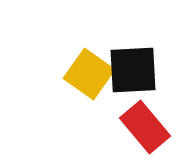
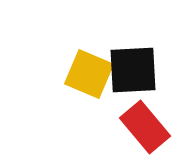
yellow square: rotated 12 degrees counterclockwise
